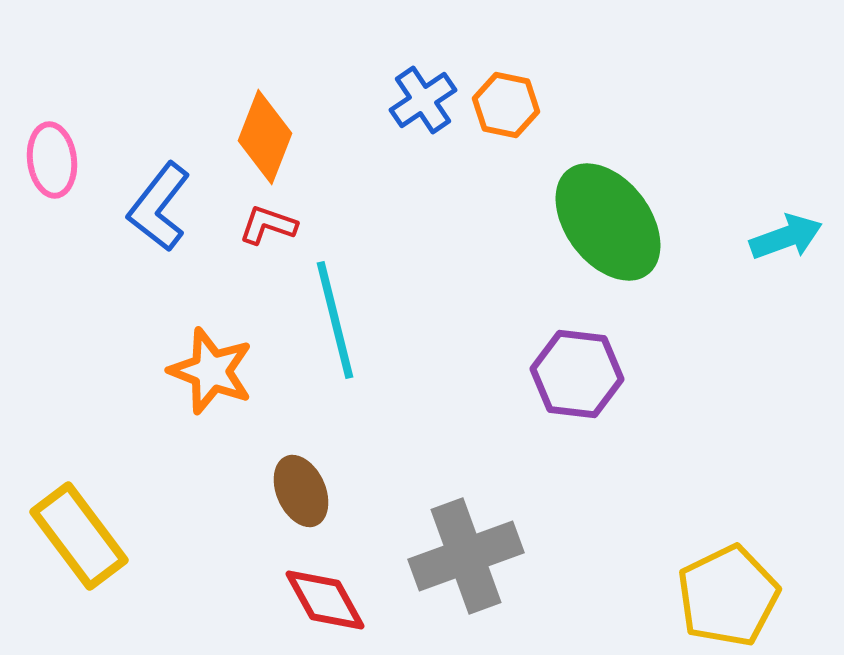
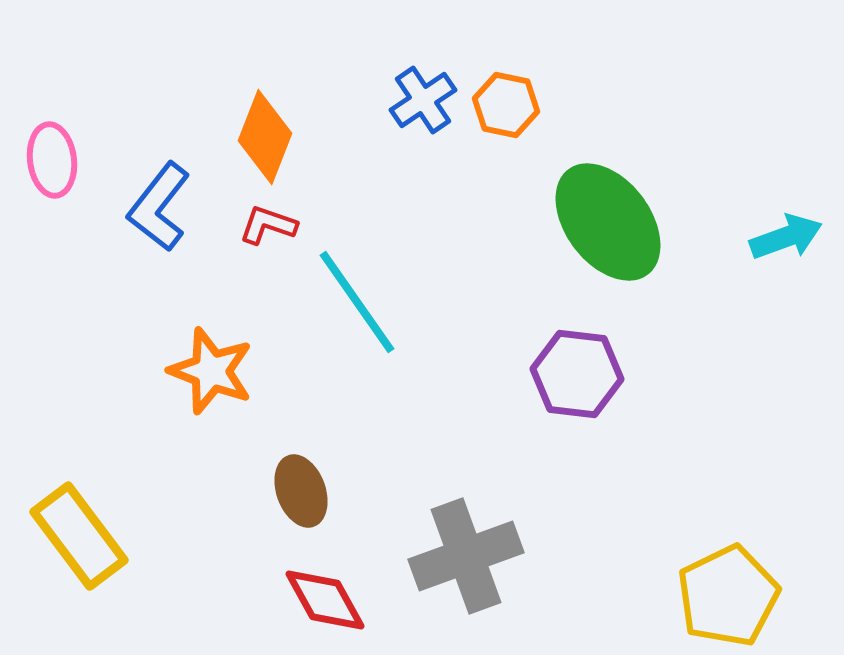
cyan line: moved 22 px right, 18 px up; rotated 21 degrees counterclockwise
brown ellipse: rotated 4 degrees clockwise
